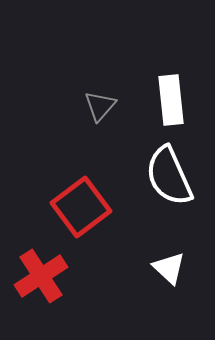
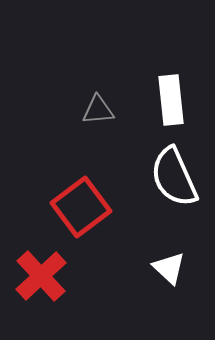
gray triangle: moved 2 px left, 4 px down; rotated 44 degrees clockwise
white semicircle: moved 5 px right, 1 px down
red cross: rotated 10 degrees counterclockwise
